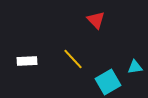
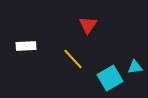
red triangle: moved 8 px left, 5 px down; rotated 18 degrees clockwise
white rectangle: moved 1 px left, 15 px up
cyan square: moved 2 px right, 4 px up
